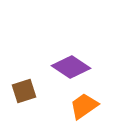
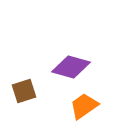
purple diamond: rotated 18 degrees counterclockwise
